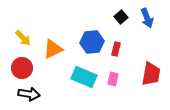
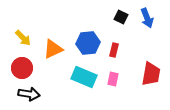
black square: rotated 24 degrees counterclockwise
blue hexagon: moved 4 px left, 1 px down
red rectangle: moved 2 px left, 1 px down
